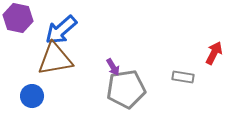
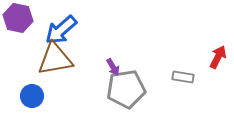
red arrow: moved 4 px right, 4 px down
